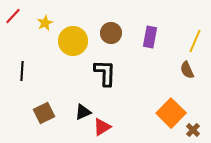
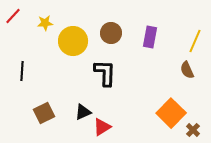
yellow star: rotated 21 degrees clockwise
